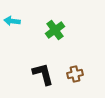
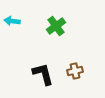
green cross: moved 1 px right, 4 px up
brown cross: moved 3 px up
